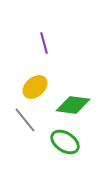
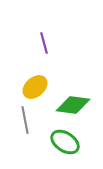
gray line: rotated 28 degrees clockwise
